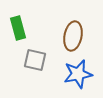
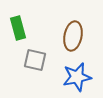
blue star: moved 1 px left, 3 px down
